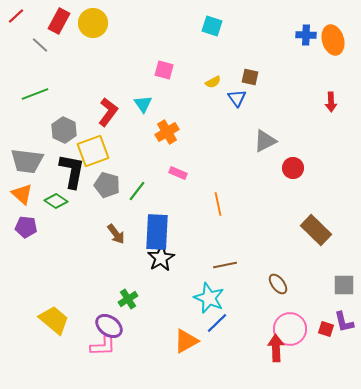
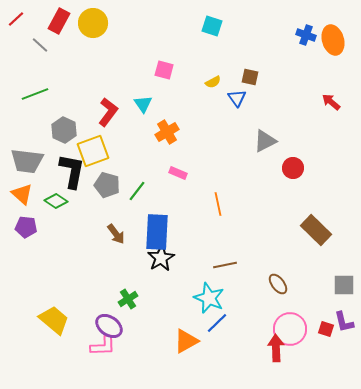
red line at (16, 16): moved 3 px down
blue cross at (306, 35): rotated 18 degrees clockwise
red arrow at (331, 102): rotated 132 degrees clockwise
